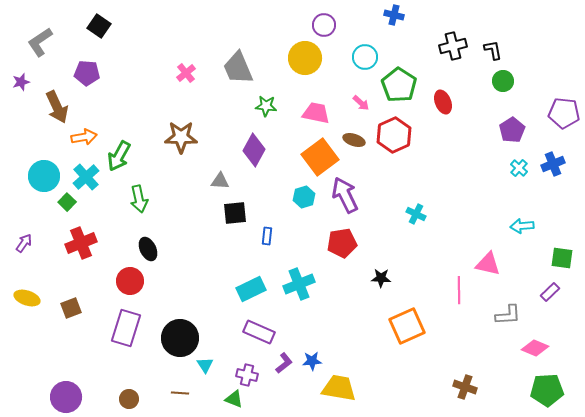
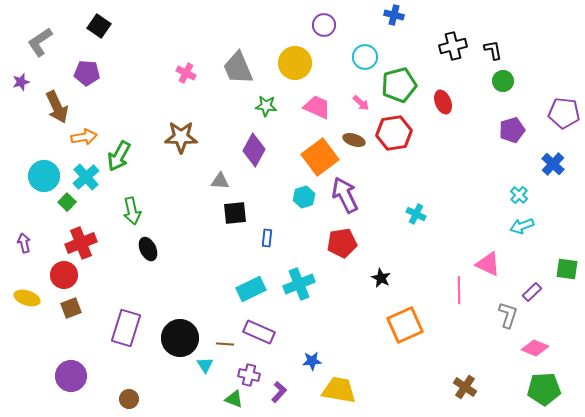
yellow circle at (305, 58): moved 10 px left, 5 px down
pink cross at (186, 73): rotated 24 degrees counterclockwise
green pentagon at (399, 85): rotated 24 degrees clockwise
pink trapezoid at (316, 113): moved 1 px right, 6 px up; rotated 12 degrees clockwise
purple pentagon at (512, 130): rotated 15 degrees clockwise
red hexagon at (394, 135): moved 2 px up; rotated 16 degrees clockwise
blue cross at (553, 164): rotated 25 degrees counterclockwise
cyan cross at (519, 168): moved 27 px down
green arrow at (139, 199): moved 7 px left, 12 px down
cyan arrow at (522, 226): rotated 15 degrees counterclockwise
blue rectangle at (267, 236): moved 2 px down
purple arrow at (24, 243): rotated 48 degrees counterclockwise
green square at (562, 258): moved 5 px right, 11 px down
pink triangle at (488, 264): rotated 12 degrees clockwise
black star at (381, 278): rotated 24 degrees clockwise
red circle at (130, 281): moved 66 px left, 6 px up
purple rectangle at (550, 292): moved 18 px left
gray L-shape at (508, 315): rotated 68 degrees counterclockwise
orange square at (407, 326): moved 2 px left, 1 px up
purple L-shape at (284, 363): moved 5 px left, 29 px down; rotated 10 degrees counterclockwise
purple cross at (247, 375): moved 2 px right
brown cross at (465, 387): rotated 15 degrees clockwise
yellow trapezoid at (339, 388): moved 2 px down
green pentagon at (547, 390): moved 3 px left, 1 px up
brown line at (180, 393): moved 45 px right, 49 px up
purple circle at (66, 397): moved 5 px right, 21 px up
